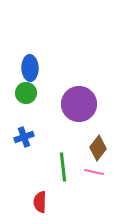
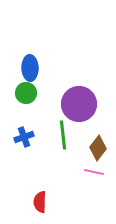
green line: moved 32 px up
